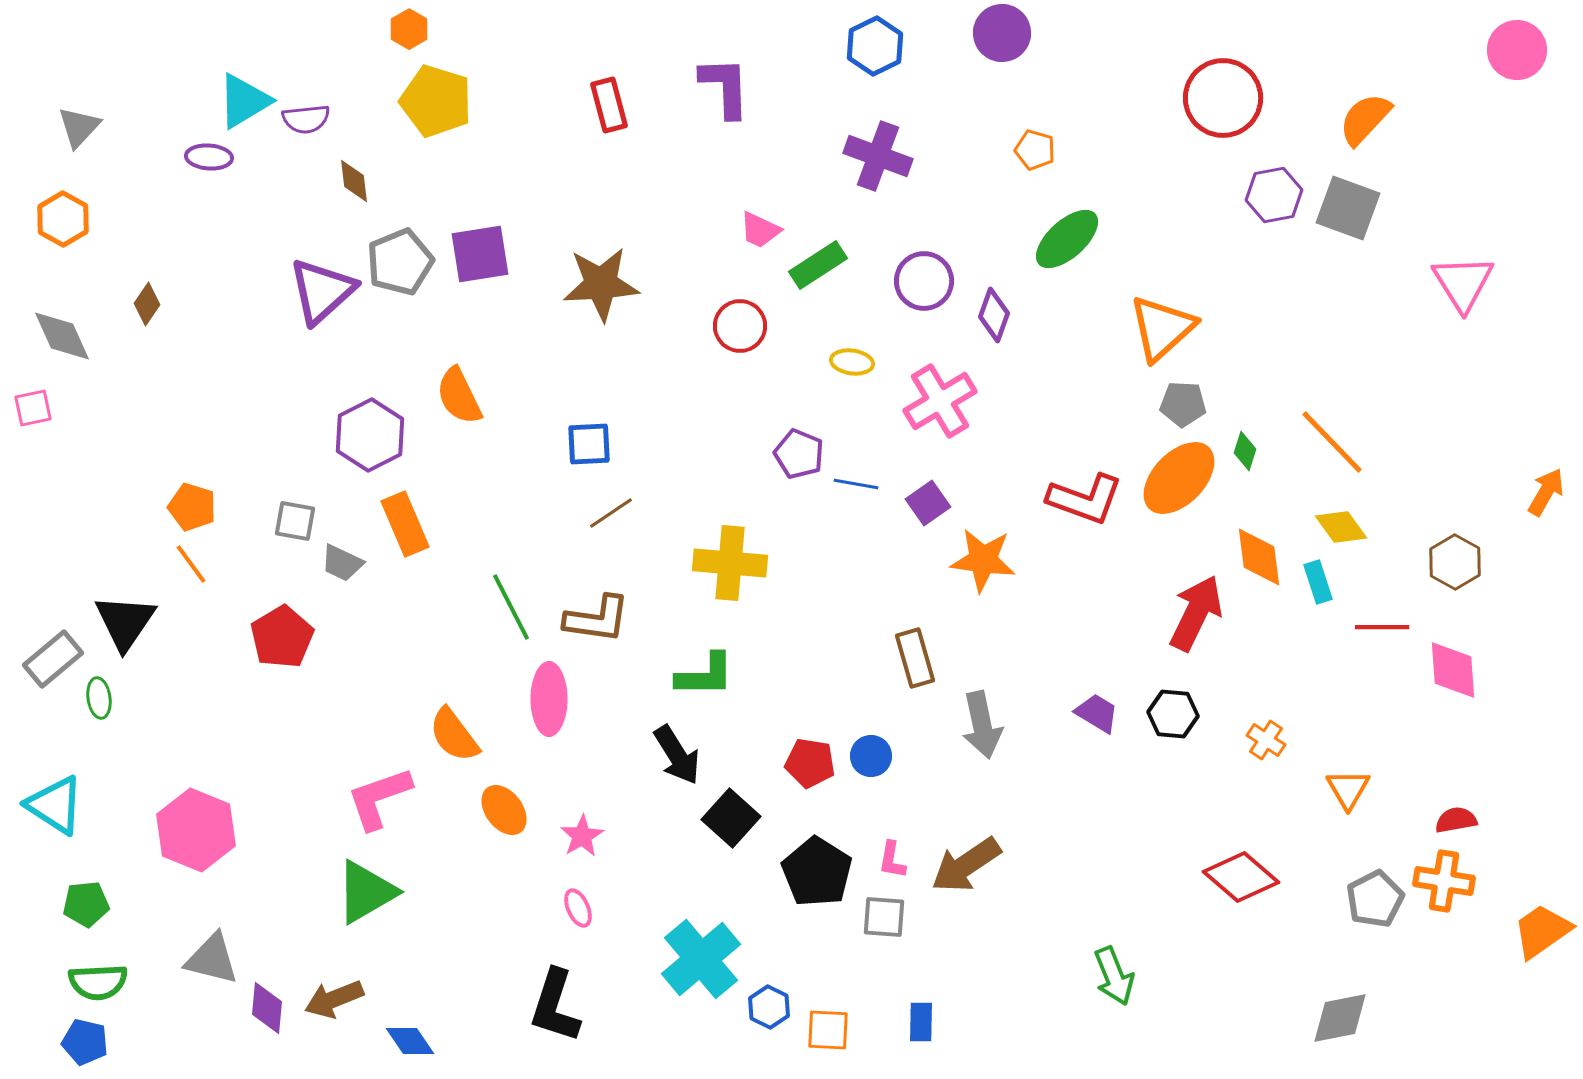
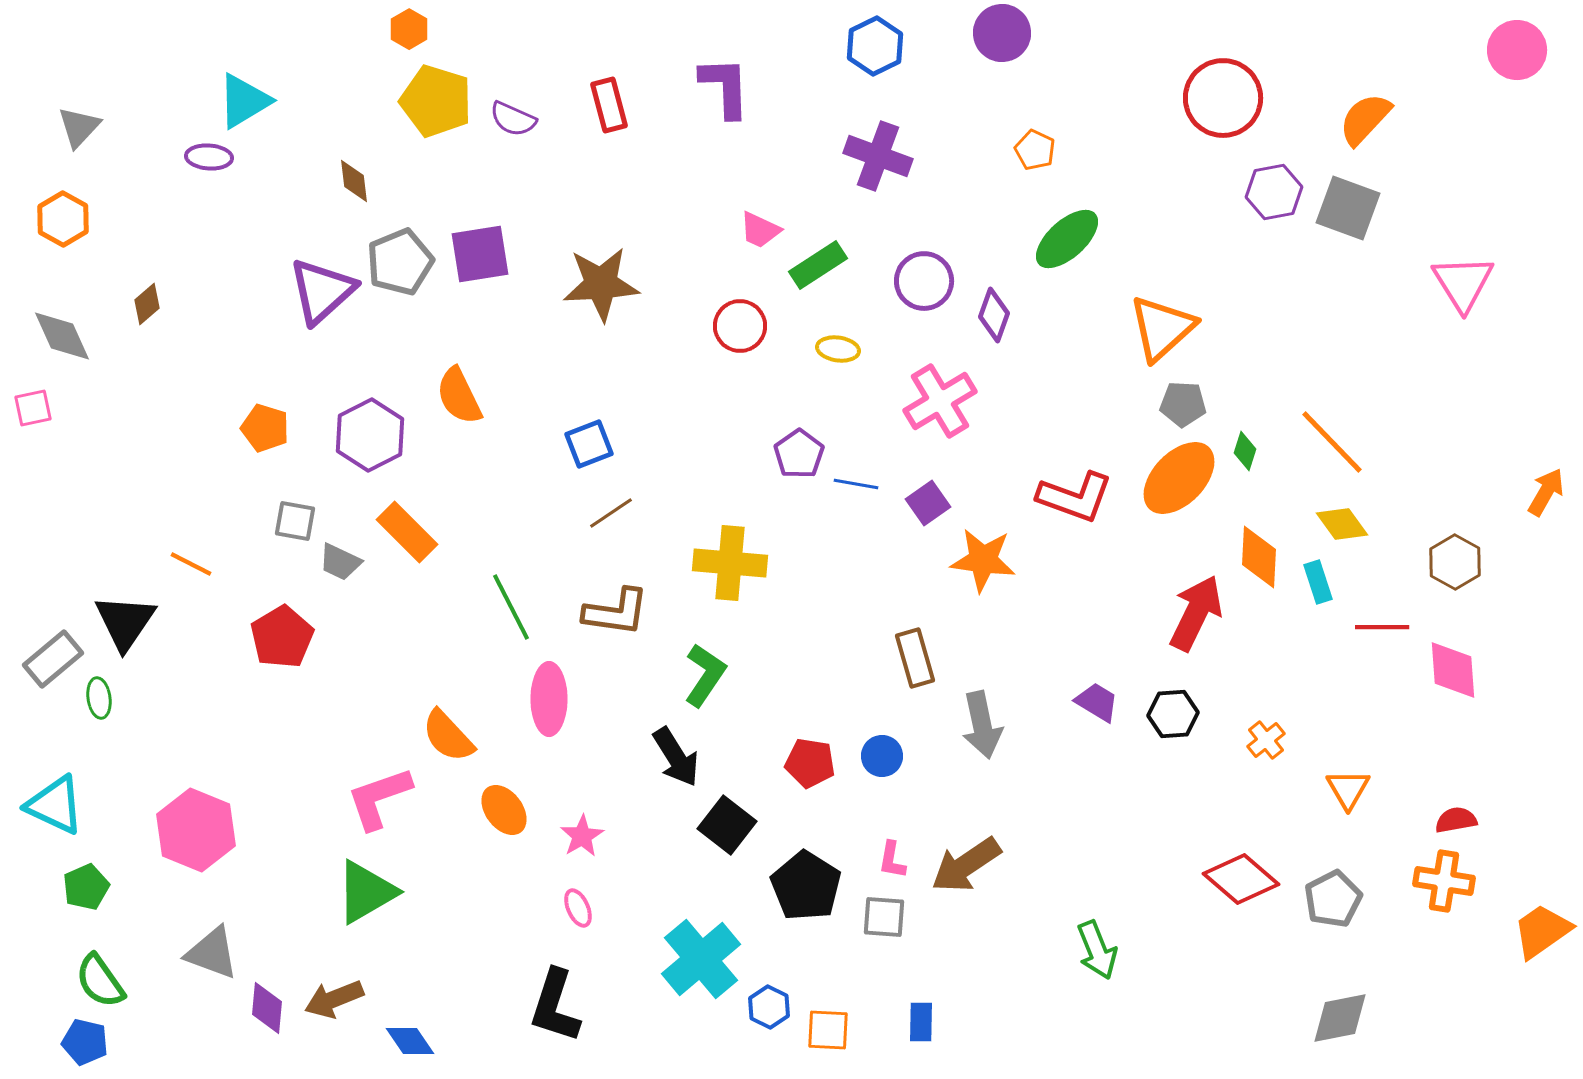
purple semicircle at (306, 119): moved 207 px right; rotated 30 degrees clockwise
orange pentagon at (1035, 150): rotated 9 degrees clockwise
purple hexagon at (1274, 195): moved 3 px up
brown diamond at (147, 304): rotated 15 degrees clockwise
yellow ellipse at (852, 362): moved 14 px left, 13 px up
blue square at (589, 444): rotated 18 degrees counterclockwise
purple pentagon at (799, 454): rotated 15 degrees clockwise
red L-shape at (1085, 499): moved 10 px left, 2 px up
orange pentagon at (192, 507): moved 73 px right, 79 px up
orange rectangle at (405, 524): moved 2 px right, 8 px down; rotated 22 degrees counterclockwise
yellow diamond at (1341, 527): moved 1 px right, 3 px up
orange diamond at (1259, 557): rotated 10 degrees clockwise
gray trapezoid at (342, 563): moved 2 px left, 1 px up
orange line at (191, 564): rotated 27 degrees counterclockwise
brown L-shape at (597, 619): moved 19 px right, 7 px up
green L-shape at (705, 675): rotated 56 degrees counterclockwise
purple trapezoid at (1097, 713): moved 11 px up
black hexagon at (1173, 714): rotated 9 degrees counterclockwise
orange semicircle at (454, 735): moved 6 px left, 1 px down; rotated 6 degrees counterclockwise
orange cross at (1266, 740): rotated 18 degrees clockwise
black arrow at (677, 755): moved 1 px left, 2 px down
blue circle at (871, 756): moved 11 px right
cyan triangle at (55, 805): rotated 8 degrees counterclockwise
black square at (731, 818): moved 4 px left, 7 px down; rotated 4 degrees counterclockwise
black pentagon at (817, 872): moved 11 px left, 14 px down
red diamond at (1241, 877): moved 2 px down
gray pentagon at (1375, 899): moved 42 px left
green pentagon at (86, 904): moved 17 px up; rotated 18 degrees counterclockwise
gray triangle at (212, 959): moved 6 px up; rotated 6 degrees clockwise
green arrow at (1114, 976): moved 17 px left, 26 px up
green semicircle at (98, 982): moved 2 px right, 1 px up; rotated 58 degrees clockwise
